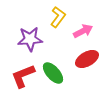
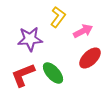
red ellipse: moved 3 px right, 1 px up; rotated 15 degrees counterclockwise
red L-shape: moved 1 px up
